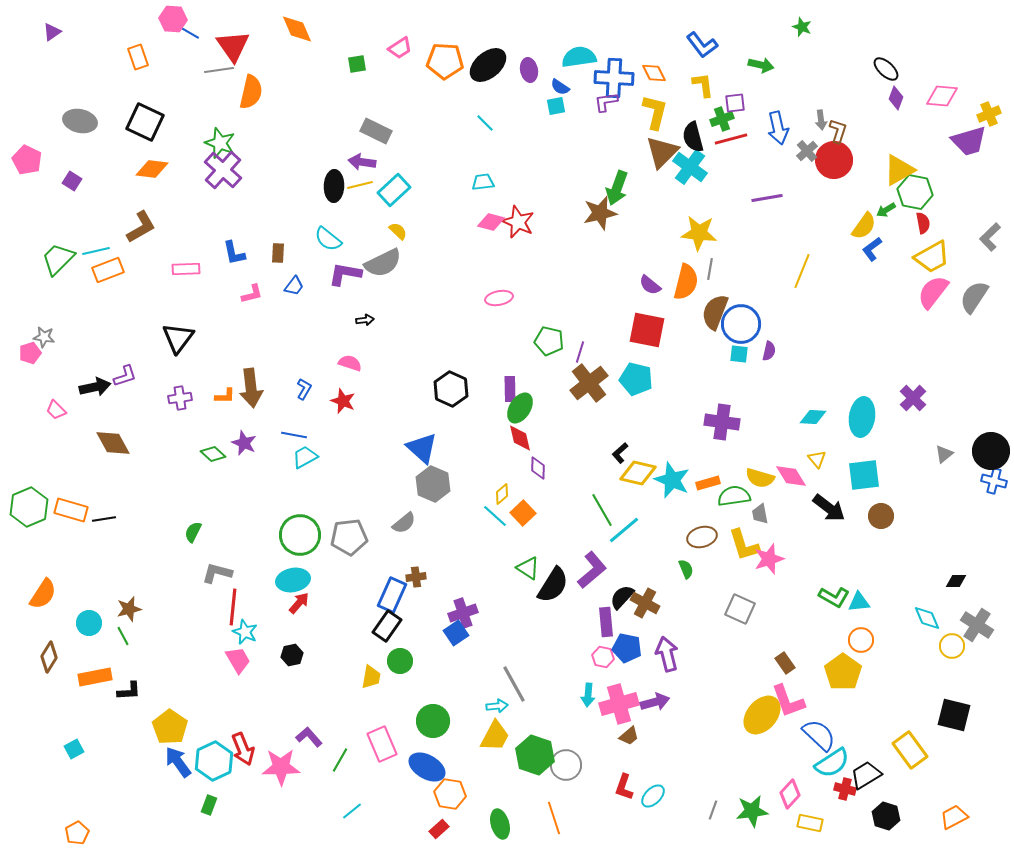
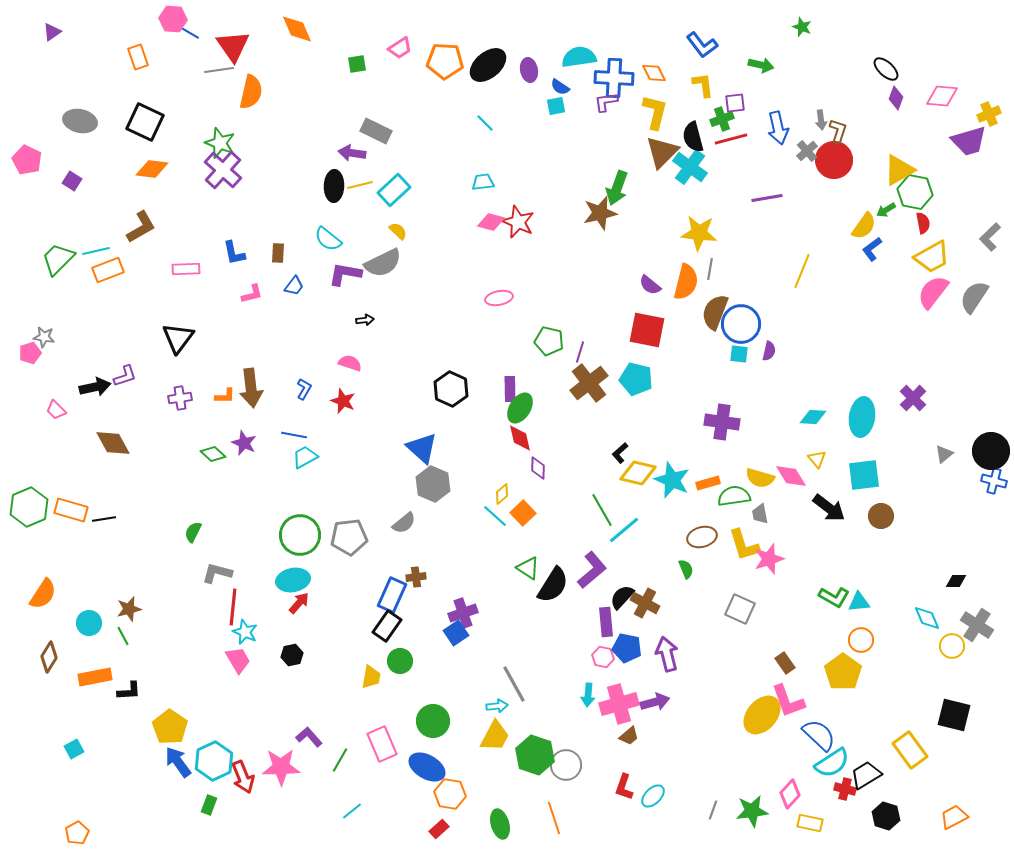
purple arrow at (362, 162): moved 10 px left, 9 px up
red arrow at (243, 749): moved 28 px down
